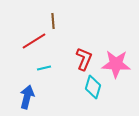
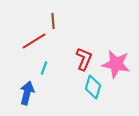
pink star: rotated 8 degrees clockwise
cyan line: rotated 56 degrees counterclockwise
blue arrow: moved 4 px up
